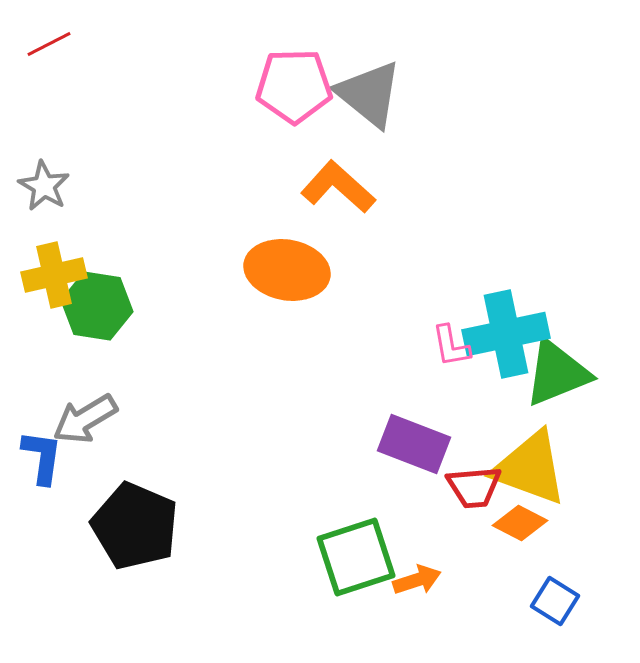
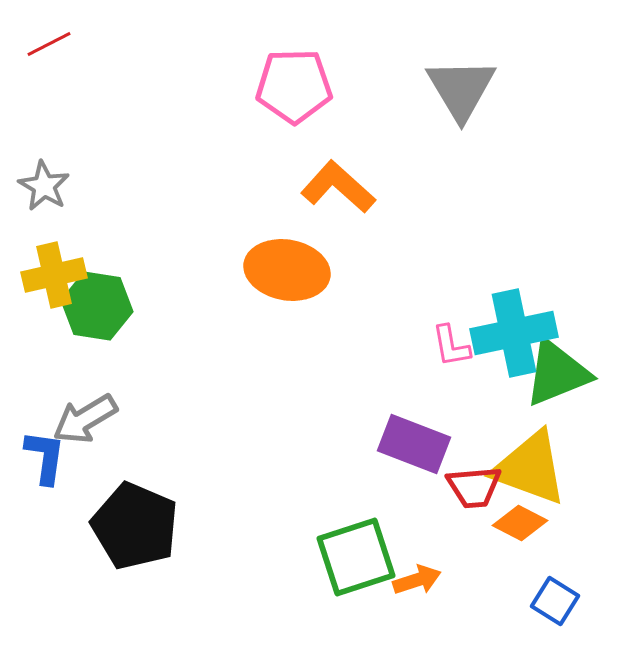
gray triangle: moved 92 px right, 5 px up; rotated 20 degrees clockwise
cyan cross: moved 8 px right, 1 px up
blue L-shape: moved 3 px right
